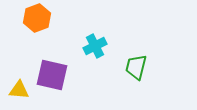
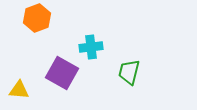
cyan cross: moved 4 px left, 1 px down; rotated 20 degrees clockwise
green trapezoid: moved 7 px left, 5 px down
purple square: moved 10 px right, 2 px up; rotated 16 degrees clockwise
